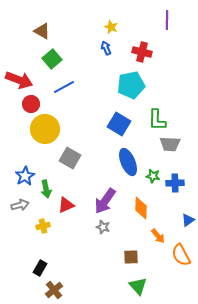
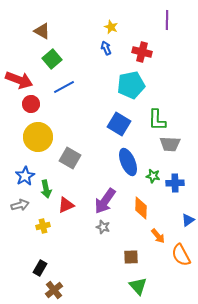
yellow circle: moved 7 px left, 8 px down
